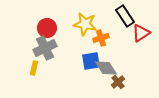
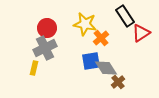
orange cross: rotated 21 degrees counterclockwise
